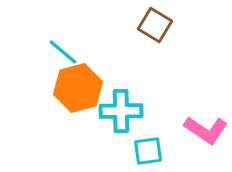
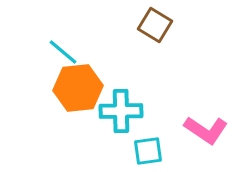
orange hexagon: rotated 9 degrees clockwise
